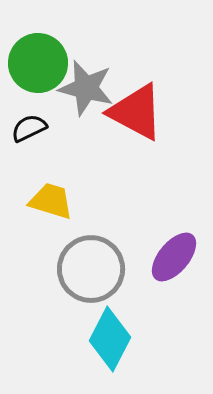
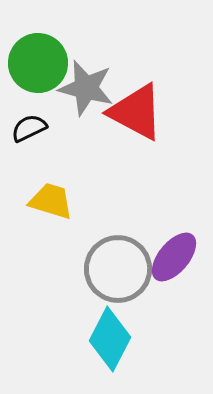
gray circle: moved 27 px right
